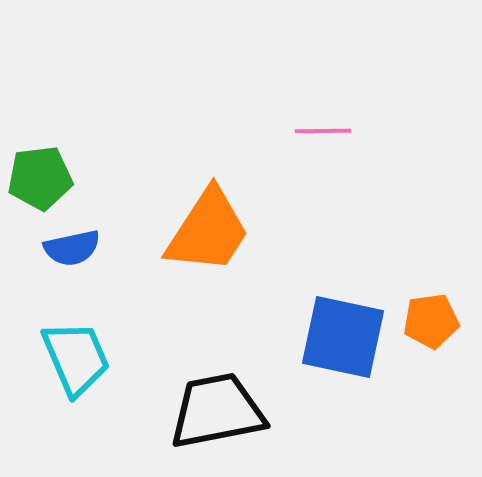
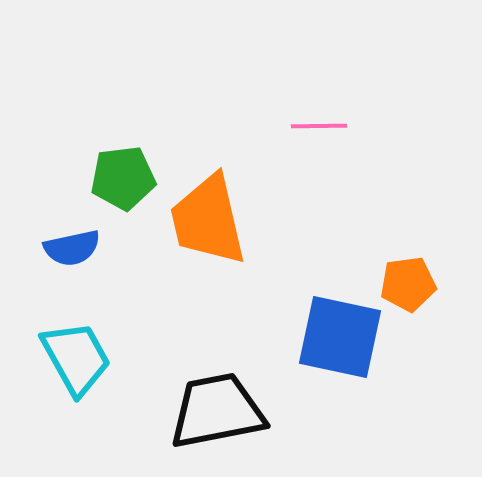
pink line: moved 4 px left, 5 px up
green pentagon: moved 83 px right
orange trapezoid: moved 11 px up; rotated 134 degrees clockwise
orange pentagon: moved 23 px left, 37 px up
blue square: moved 3 px left
cyan trapezoid: rotated 6 degrees counterclockwise
